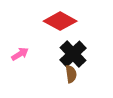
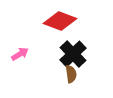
red diamond: rotated 8 degrees counterclockwise
